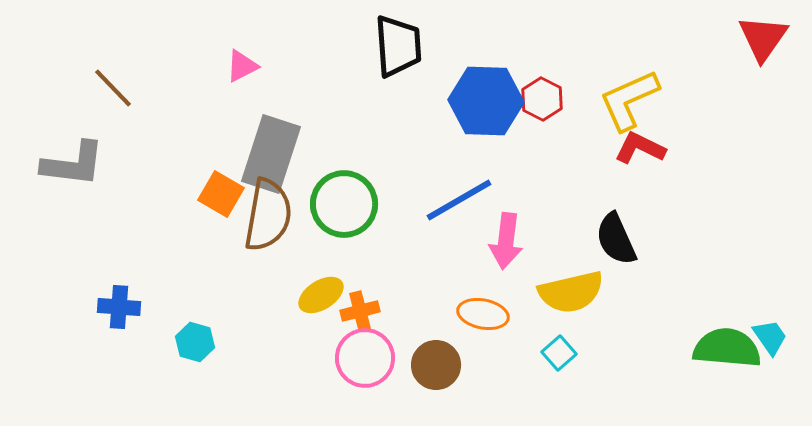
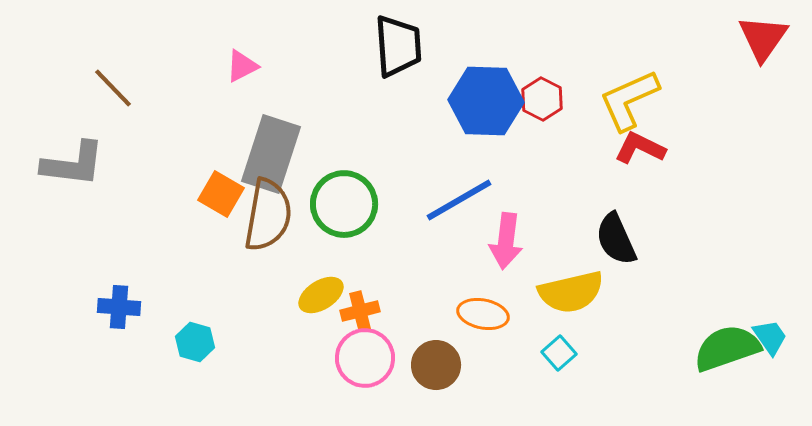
green semicircle: rotated 24 degrees counterclockwise
